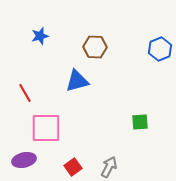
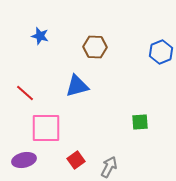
blue star: rotated 30 degrees clockwise
blue hexagon: moved 1 px right, 3 px down
blue triangle: moved 5 px down
red line: rotated 18 degrees counterclockwise
red square: moved 3 px right, 7 px up
